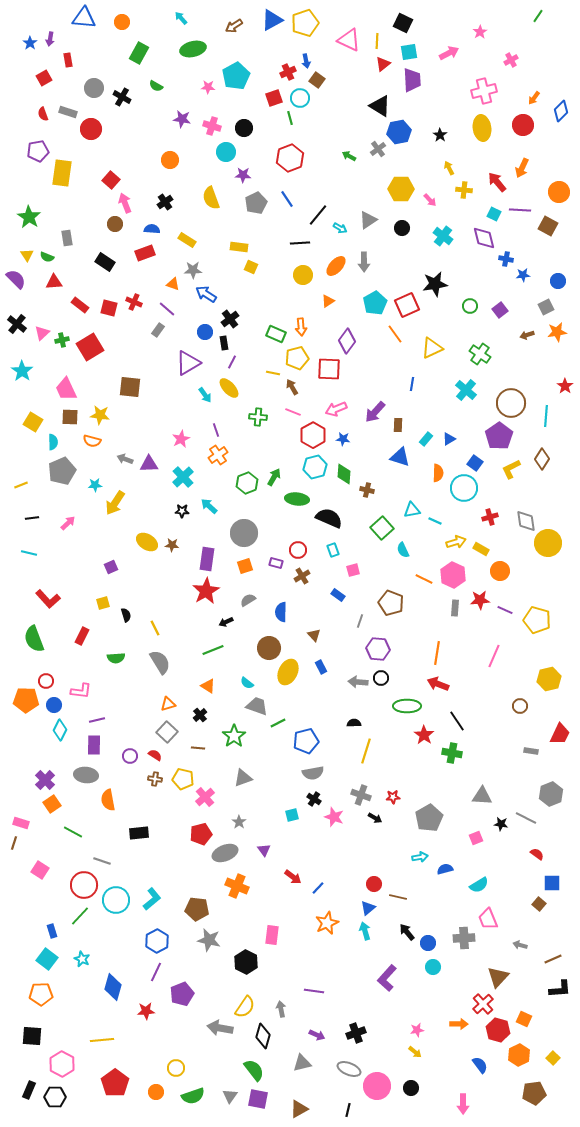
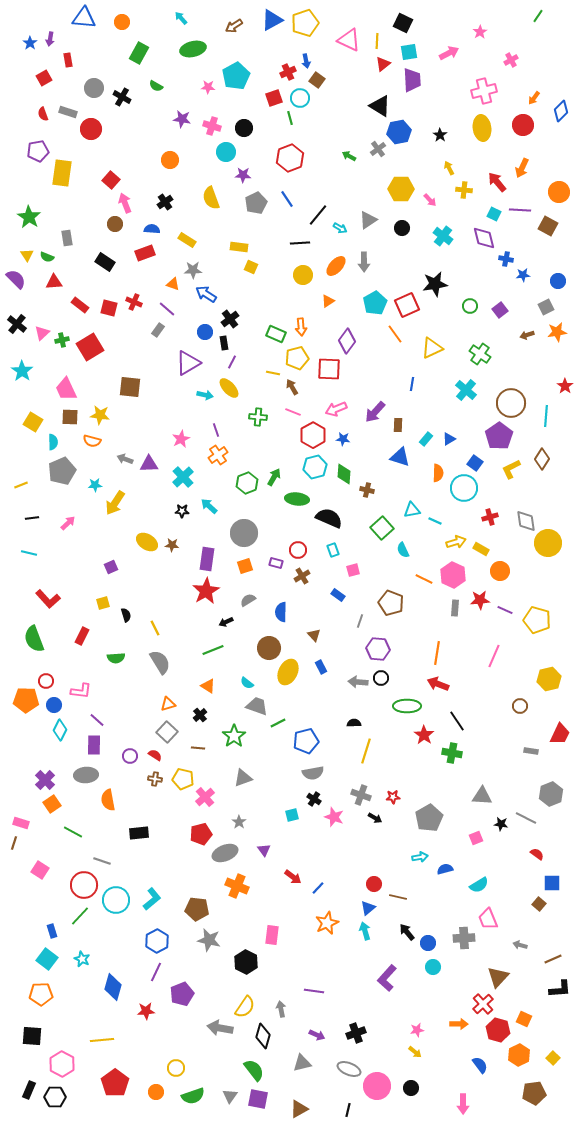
cyan arrow at (205, 395): rotated 42 degrees counterclockwise
purple line at (97, 720): rotated 56 degrees clockwise
gray ellipse at (86, 775): rotated 10 degrees counterclockwise
